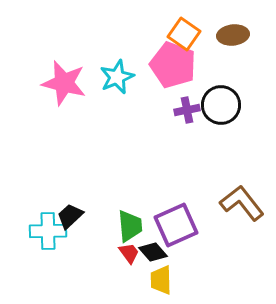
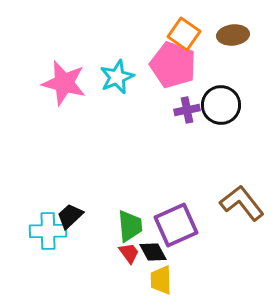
black diamond: rotated 12 degrees clockwise
